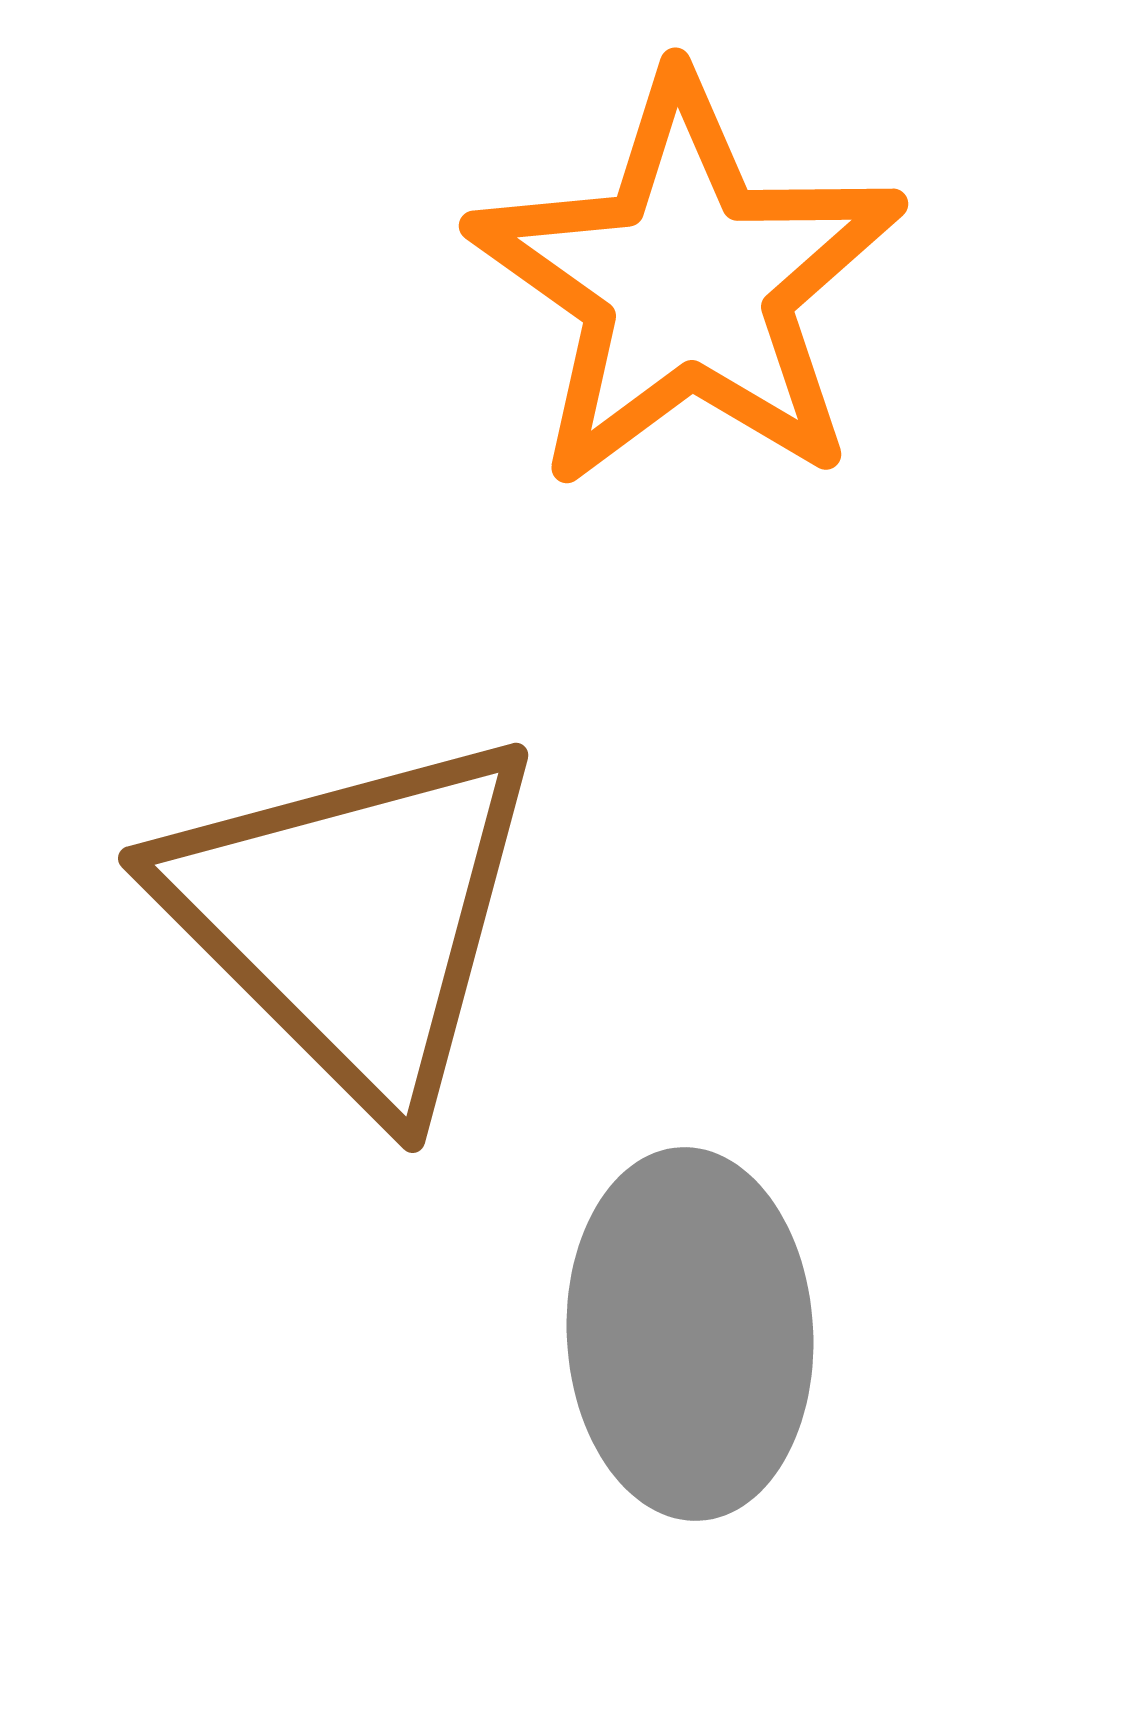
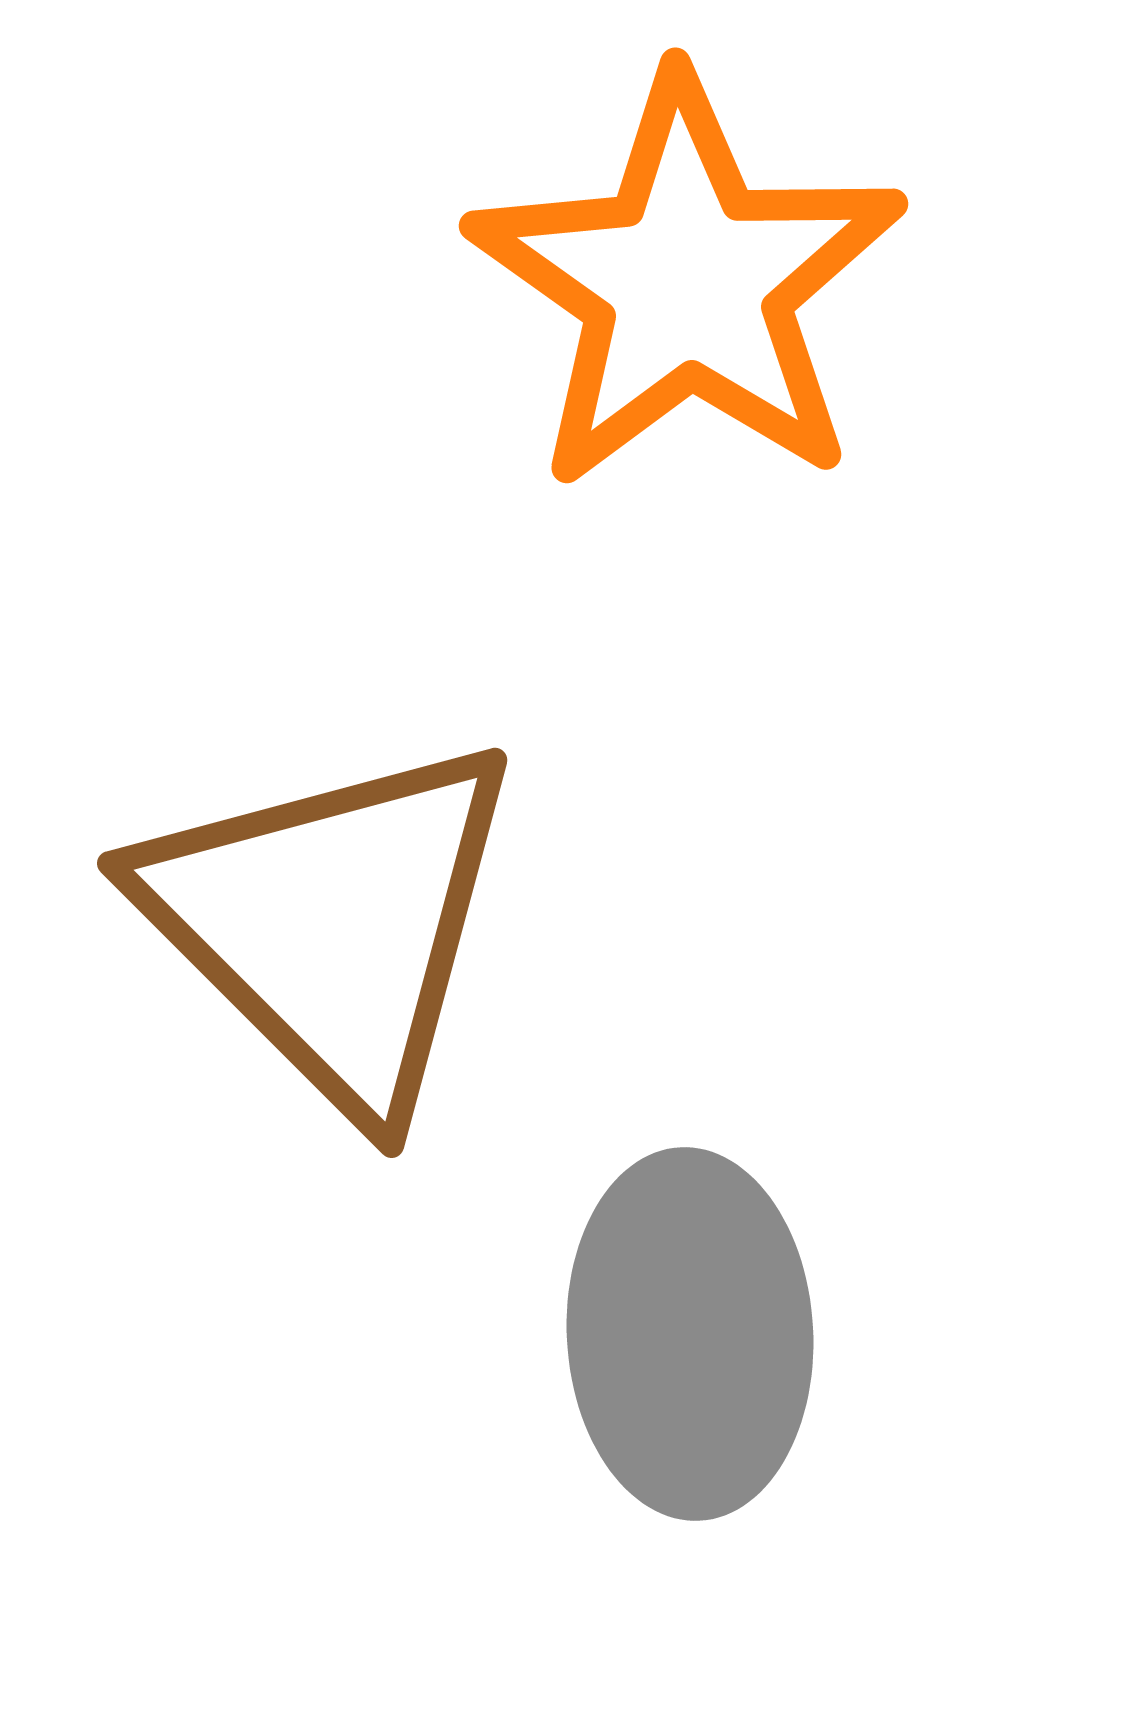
brown triangle: moved 21 px left, 5 px down
